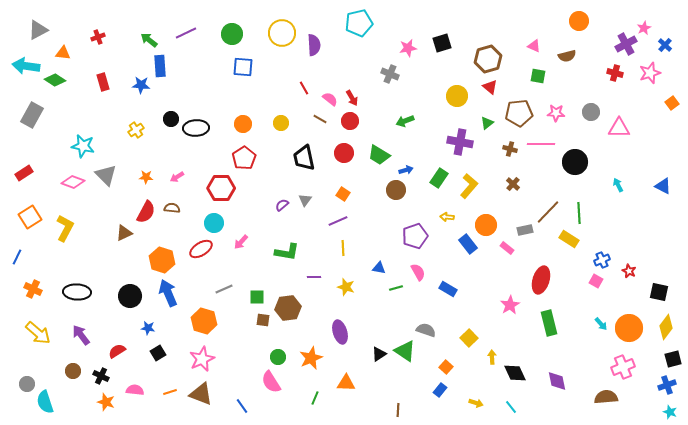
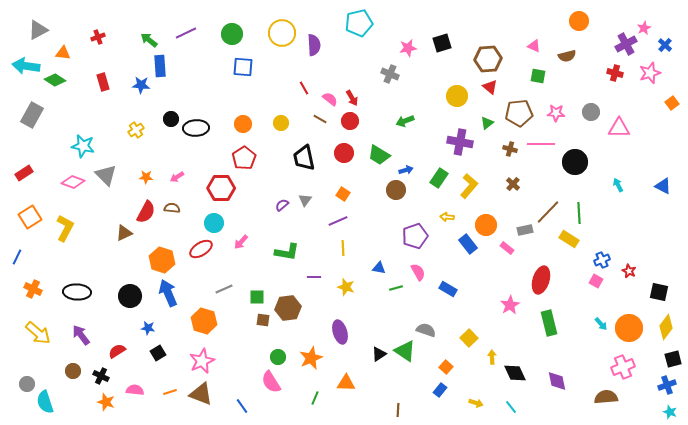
brown hexagon at (488, 59): rotated 12 degrees clockwise
pink star at (202, 359): moved 2 px down
